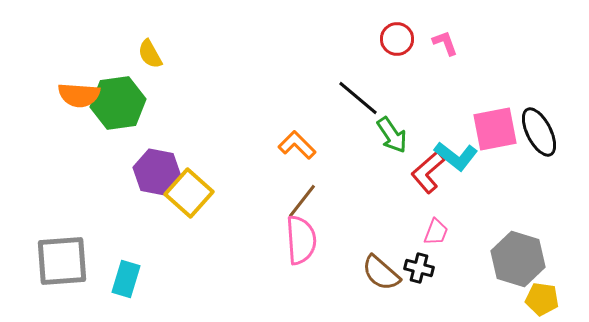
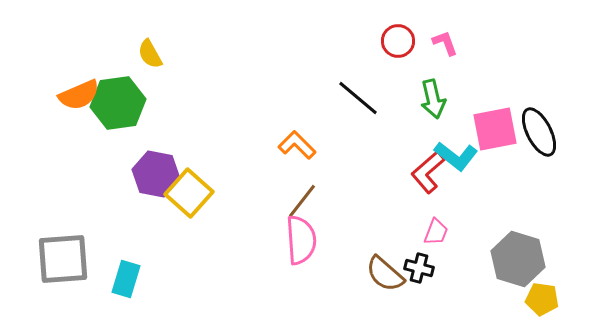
red circle: moved 1 px right, 2 px down
orange semicircle: rotated 27 degrees counterclockwise
green arrow: moved 41 px right, 36 px up; rotated 21 degrees clockwise
purple hexagon: moved 1 px left, 2 px down
gray square: moved 1 px right, 2 px up
brown semicircle: moved 4 px right, 1 px down
